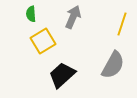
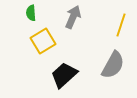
green semicircle: moved 1 px up
yellow line: moved 1 px left, 1 px down
black trapezoid: moved 2 px right
